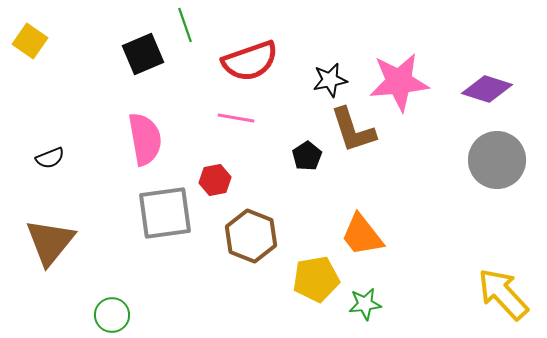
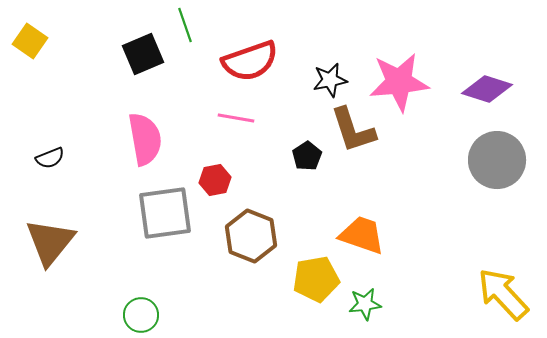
orange trapezoid: rotated 147 degrees clockwise
green circle: moved 29 px right
